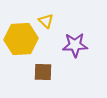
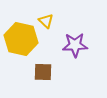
yellow hexagon: rotated 16 degrees clockwise
